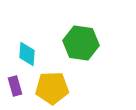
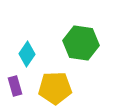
cyan diamond: rotated 30 degrees clockwise
yellow pentagon: moved 3 px right
